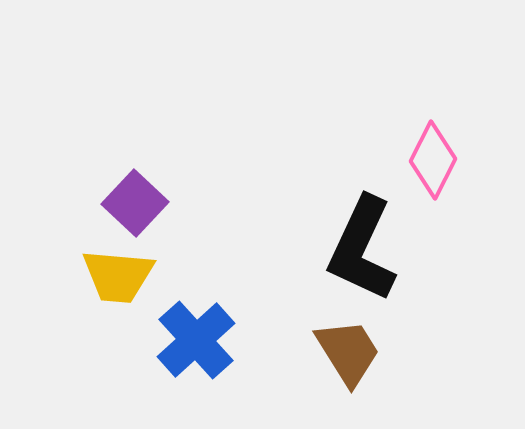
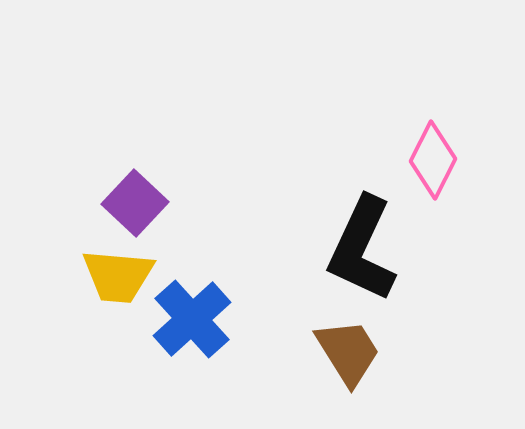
blue cross: moved 4 px left, 21 px up
